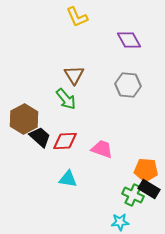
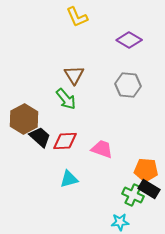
purple diamond: rotated 30 degrees counterclockwise
cyan triangle: moved 1 px right; rotated 24 degrees counterclockwise
